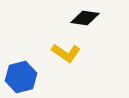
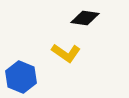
blue hexagon: rotated 24 degrees counterclockwise
